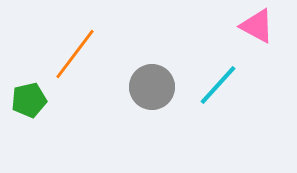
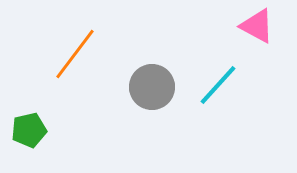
green pentagon: moved 30 px down
